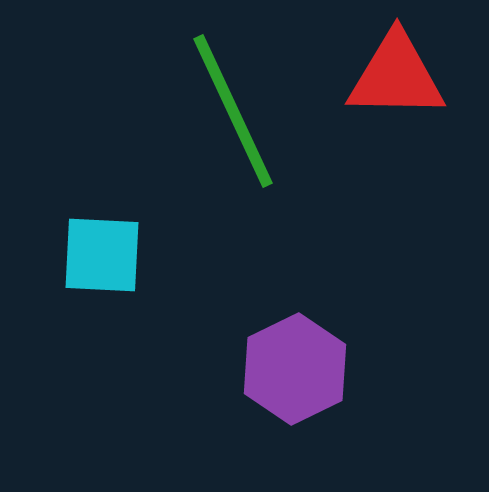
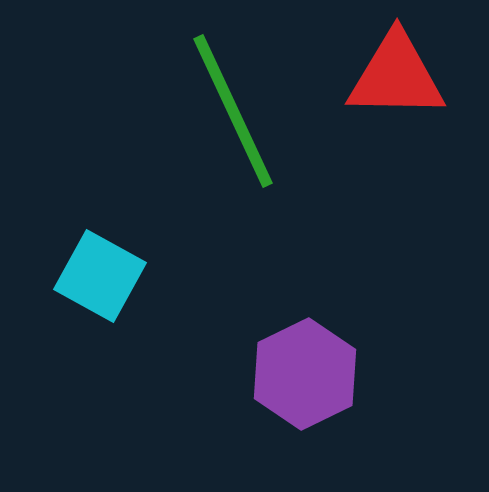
cyan square: moved 2 px left, 21 px down; rotated 26 degrees clockwise
purple hexagon: moved 10 px right, 5 px down
